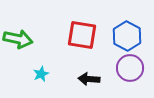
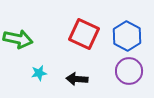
red square: moved 2 px right, 1 px up; rotated 16 degrees clockwise
purple circle: moved 1 px left, 3 px down
cyan star: moved 2 px left, 1 px up; rotated 14 degrees clockwise
black arrow: moved 12 px left
